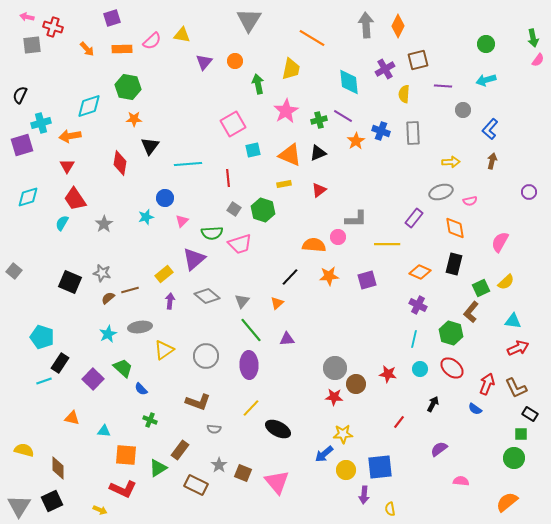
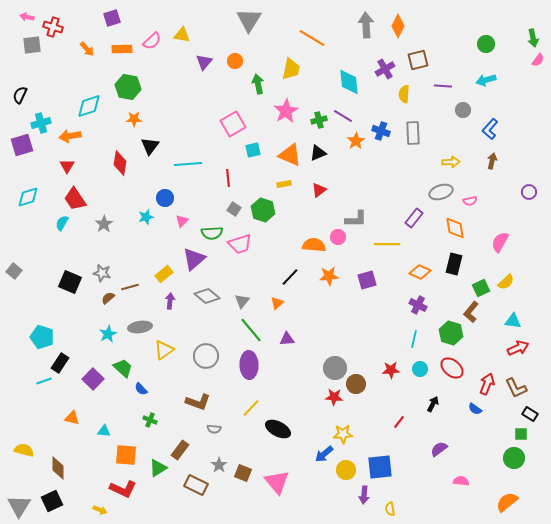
brown line at (130, 290): moved 3 px up
red star at (388, 374): moved 3 px right, 4 px up; rotated 12 degrees counterclockwise
